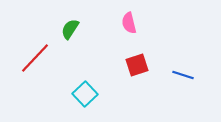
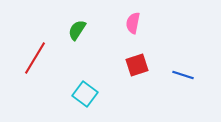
pink semicircle: moved 4 px right; rotated 25 degrees clockwise
green semicircle: moved 7 px right, 1 px down
red line: rotated 12 degrees counterclockwise
cyan square: rotated 10 degrees counterclockwise
